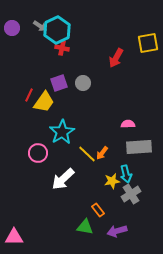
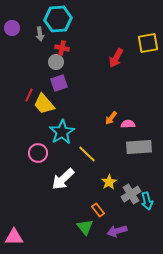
gray arrow: moved 8 px down; rotated 48 degrees clockwise
cyan hexagon: moved 1 px right, 11 px up; rotated 20 degrees clockwise
gray circle: moved 27 px left, 21 px up
yellow trapezoid: moved 2 px down; rotated 105 degrees clockwise
orange arrow: moved 9 px right, 35 px up
cyan arrow: moved 21 px right, 27 px down
yellow star: moved 3 px left, 1 px down; rotated 21 degrees counterclockwise
green triangle: rotated 42 degrees clockwise
